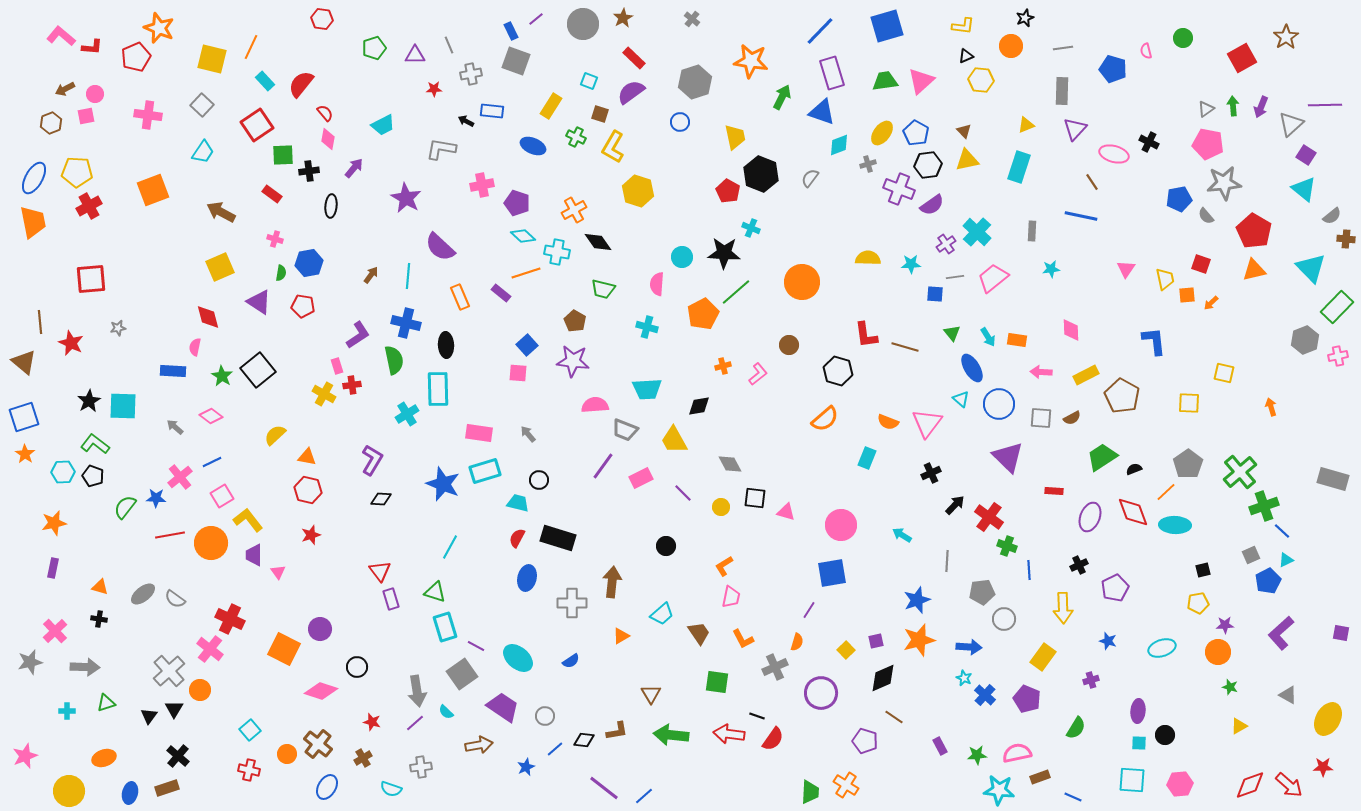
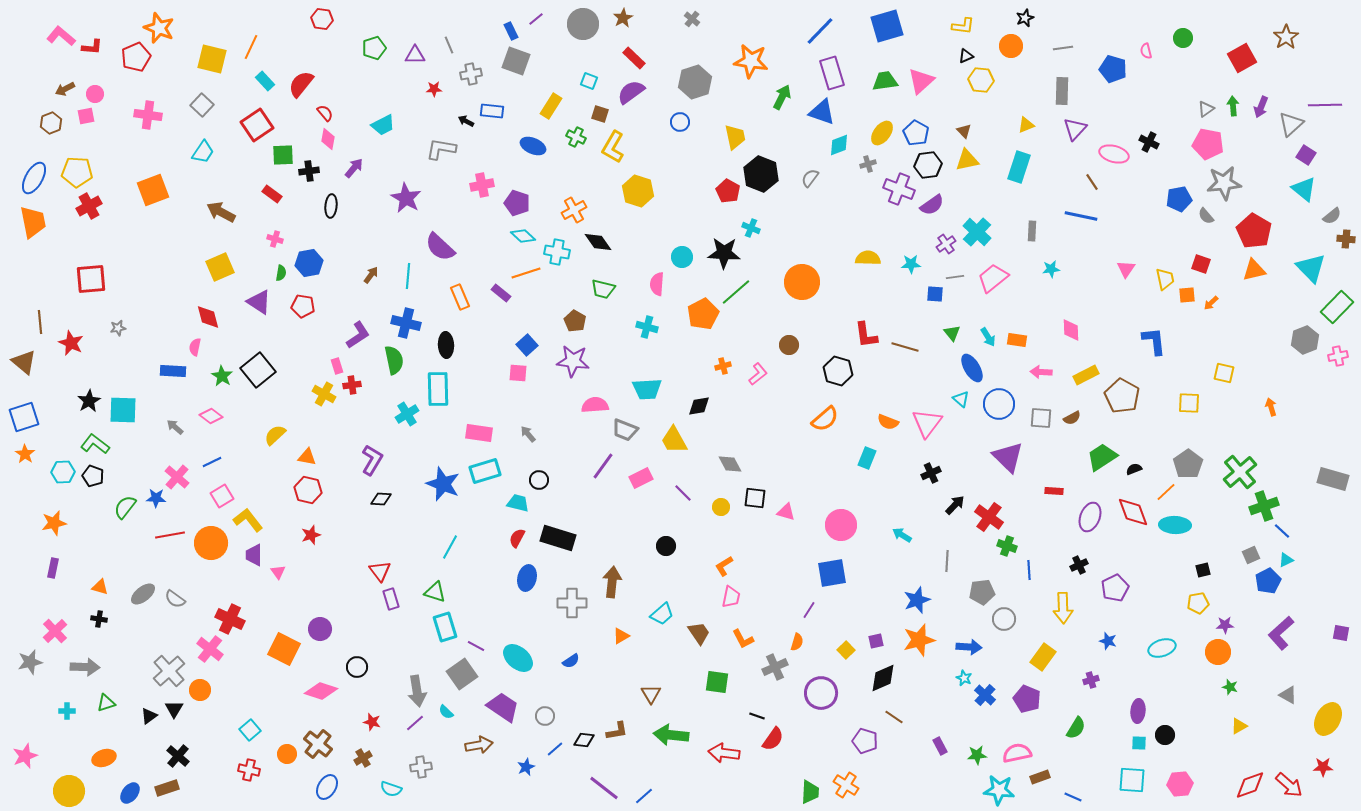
cyan square at (123, 406): moved 4 px down
pink cross at (180, 477): moved 3 px left; rotated 10 degrees counterclockwise
black triangle at (149, 716): rotated 18 degrees clockwise
red arrow at (729, 734): moved 5 px left, 19 px down
blue ellipse at (130, 793): rotated 25 degrees clockwise
